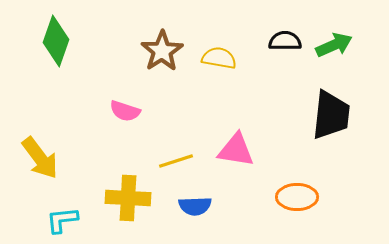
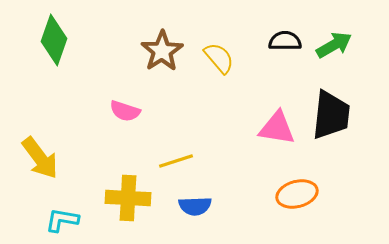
green diamond: moved 2 px left, 1 px up
green arrow: rotated 6 degrees counterclockwise
yellow semicircle: rotated 40 degrees clockwise
pink triangle: moved 41 px right, 22 px up
orange ellipse: moved 3 px up; rotated 15 degrees counterclockwise
cyan L-shape: rotated 16 degrees clockwise
